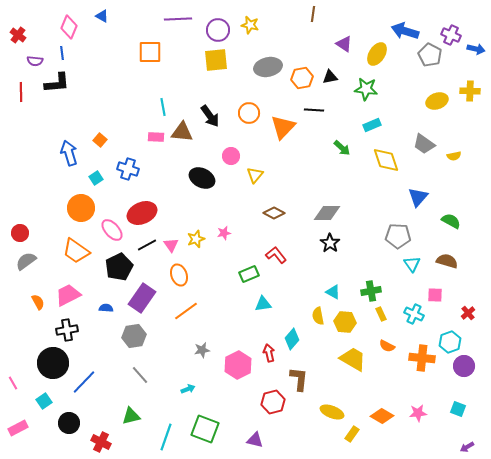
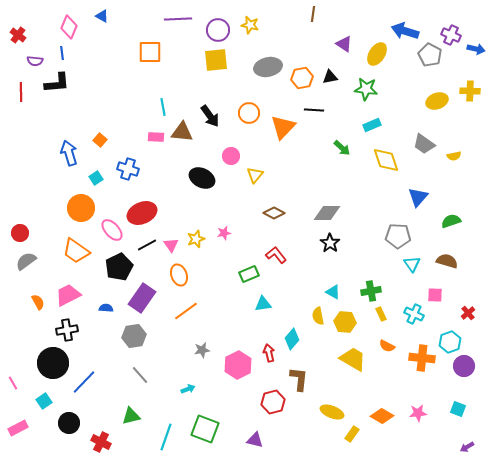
green semicircle at (451, 221): rotated 48 degrees counterclockwise
